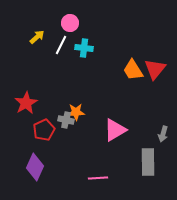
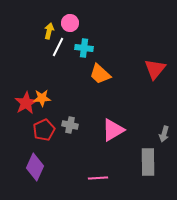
yellow arrow: moved 12 px right, 6 px up; rotated 35 degrees counterclockwise
white line: moved 3 px left, 2 px down
orange trapezoid: moved 33 px left, 4 px down; rotated 15 degrees counterclockwise
orange star: moved 34 px left, 14 px up
gray cross: moved 4 px right, 5 px down
pink triangle: moved 2 px left
gray arrow: moved 1 px right
